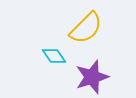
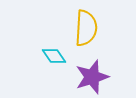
yellow semicircle: rotated 42 degrees counterclockwise
